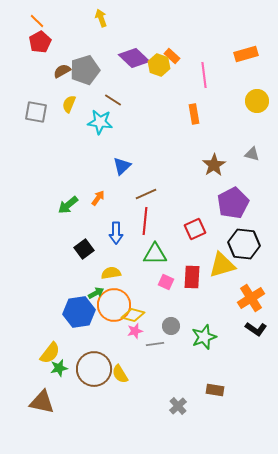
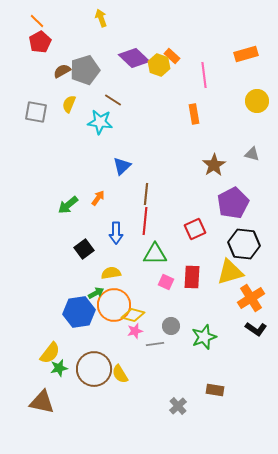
brown line at (146, 194): rotated 60 degrees counterclockwise
yellow triangle at (222, 265): moved 8 px right, 7 px down
